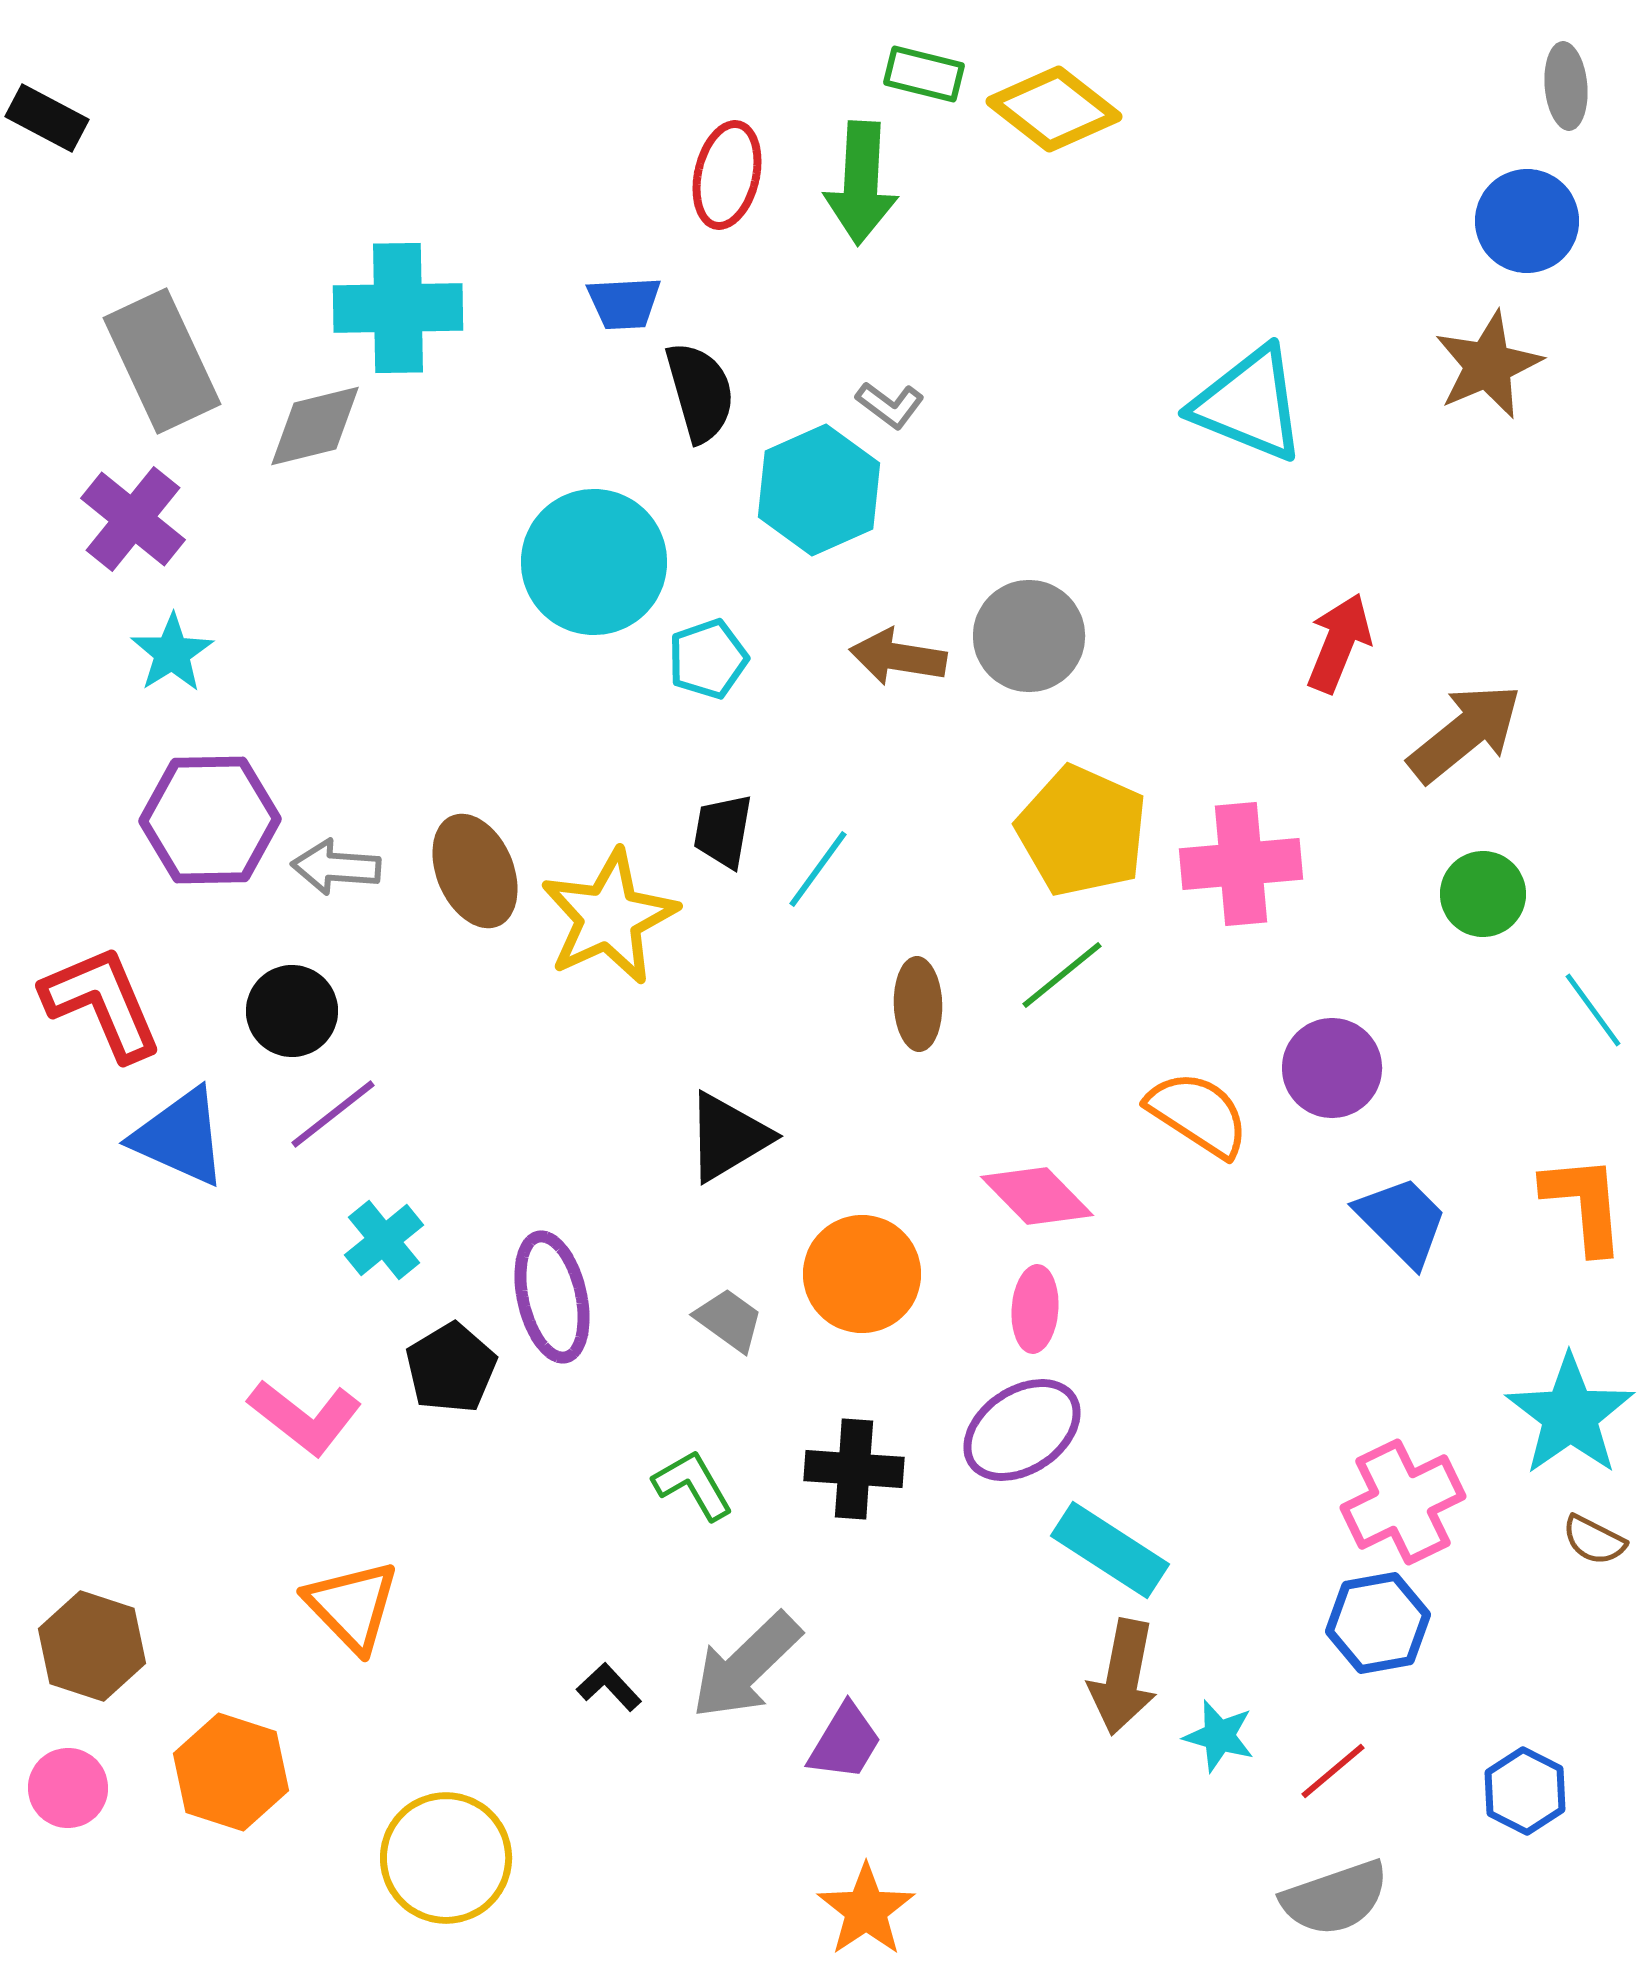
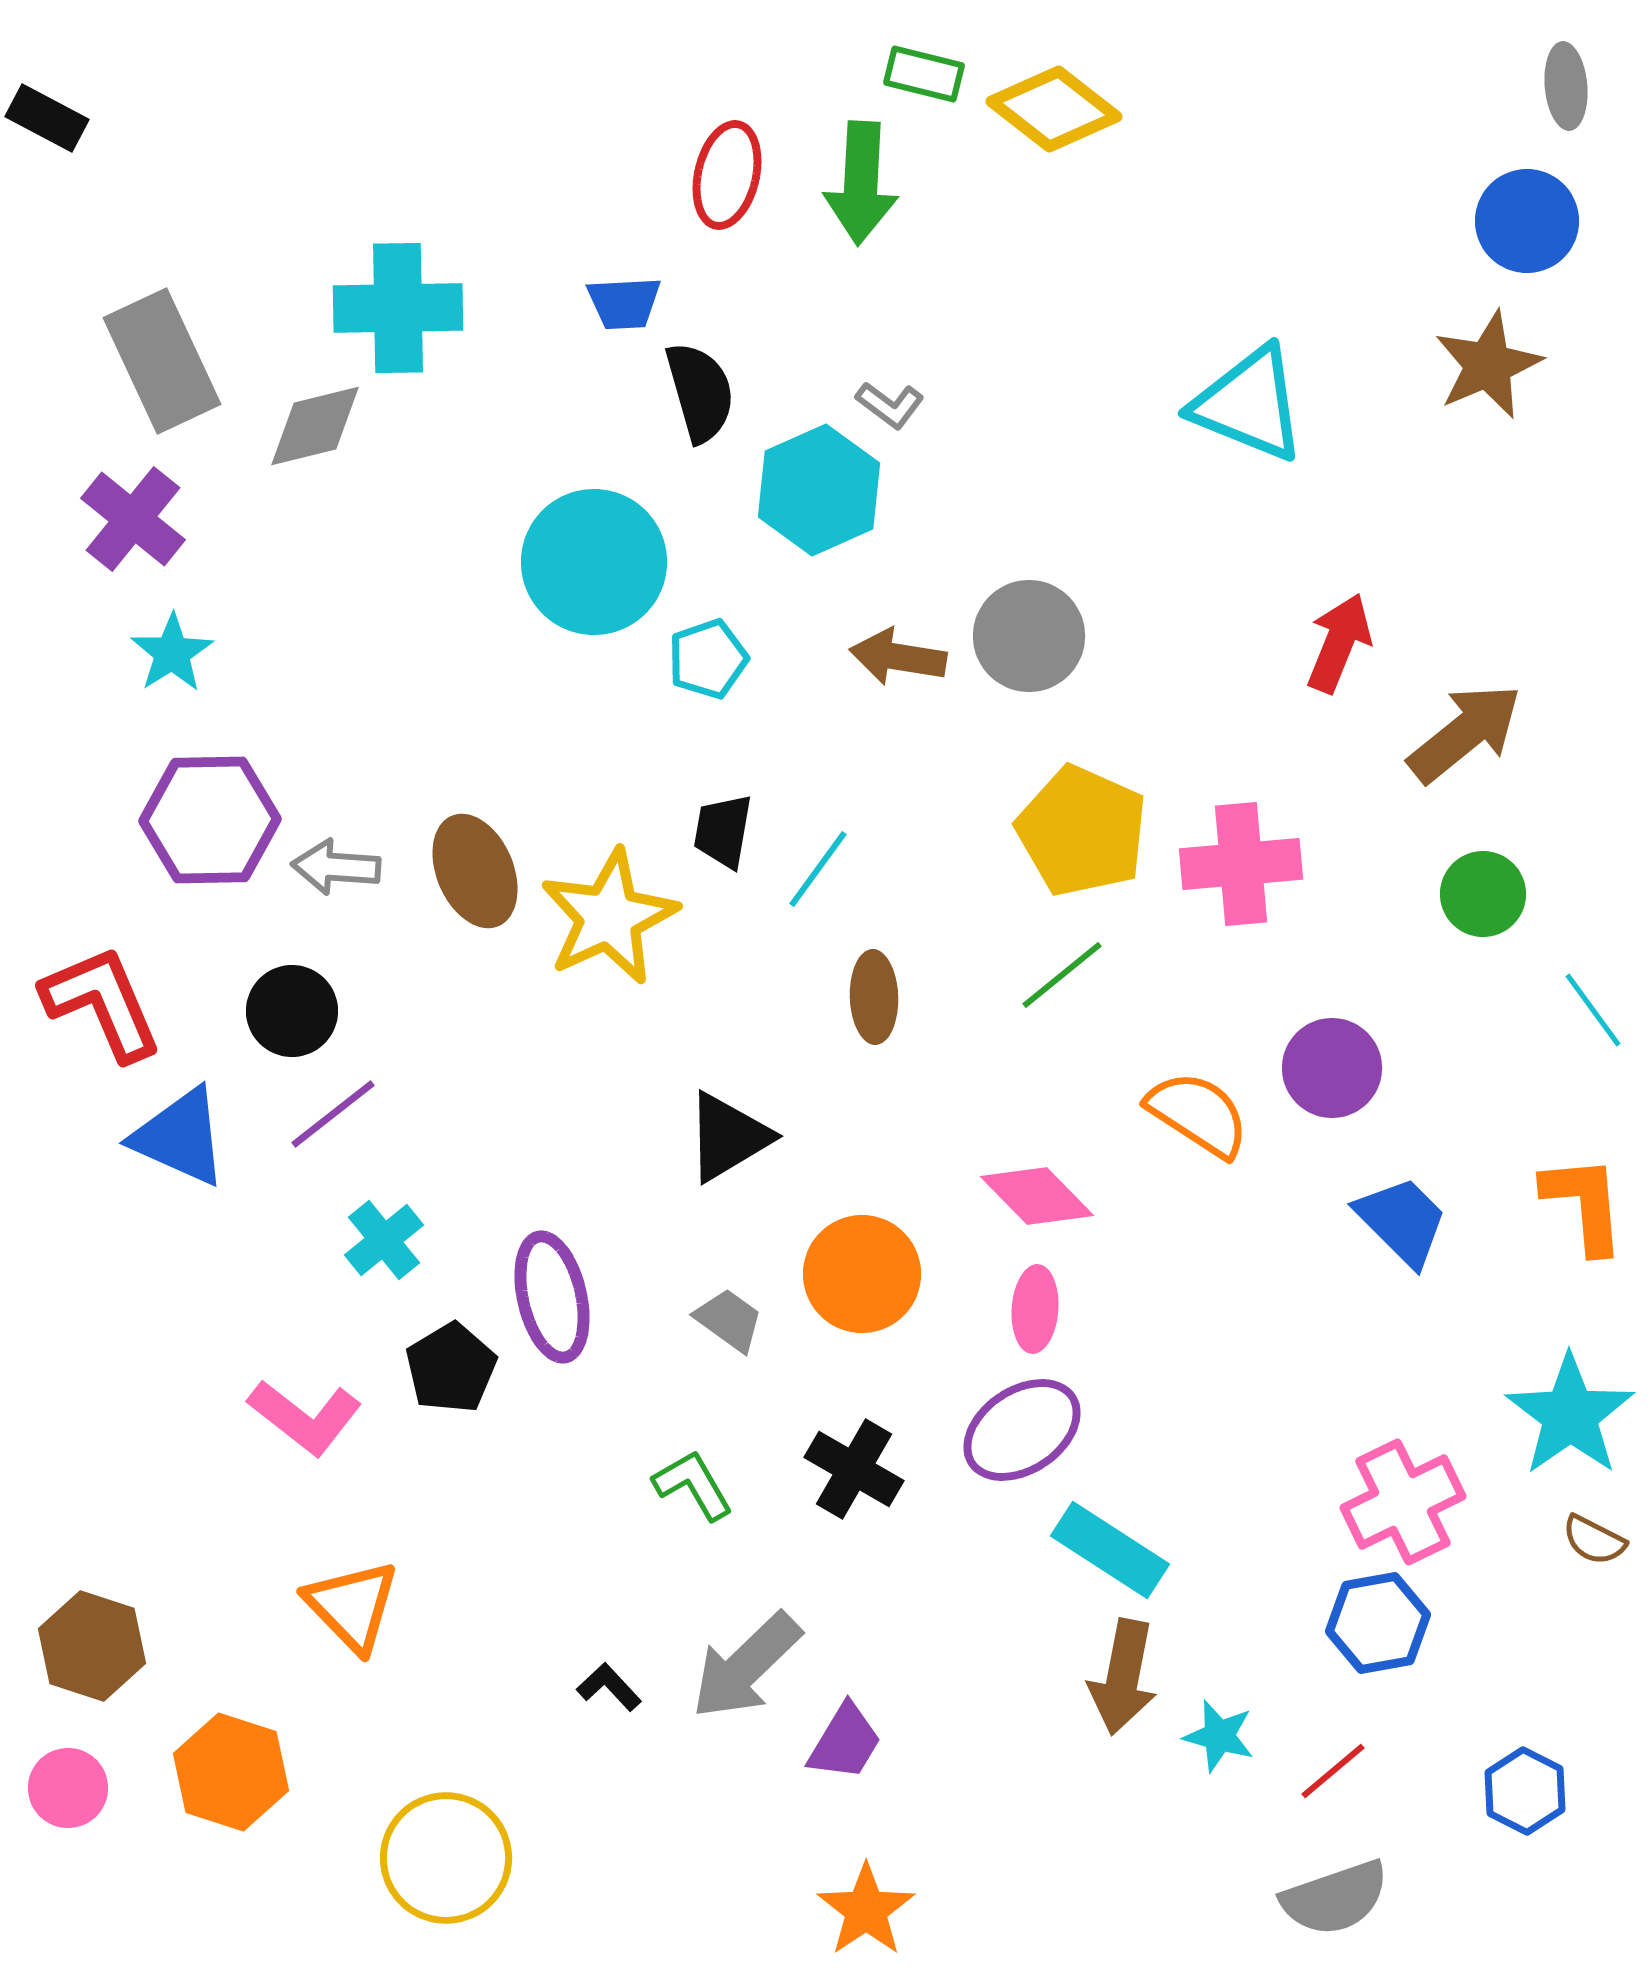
brown ellipse at (918, 1004): moved 44 px left, 7 px up
black cross at (854, 1469): rotated 26 degrees clockwise
